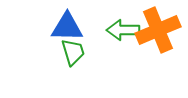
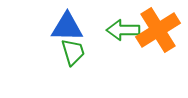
orange cross: rotated 9 degrees counterclockwise
